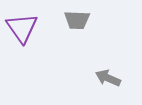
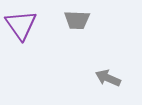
purple triangle: moved 1 px left, 3 px up
